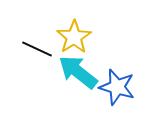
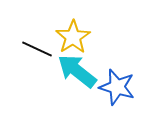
yellow star: moved 1 px left
cyan arrow: moved 1 px left, 1 px up
